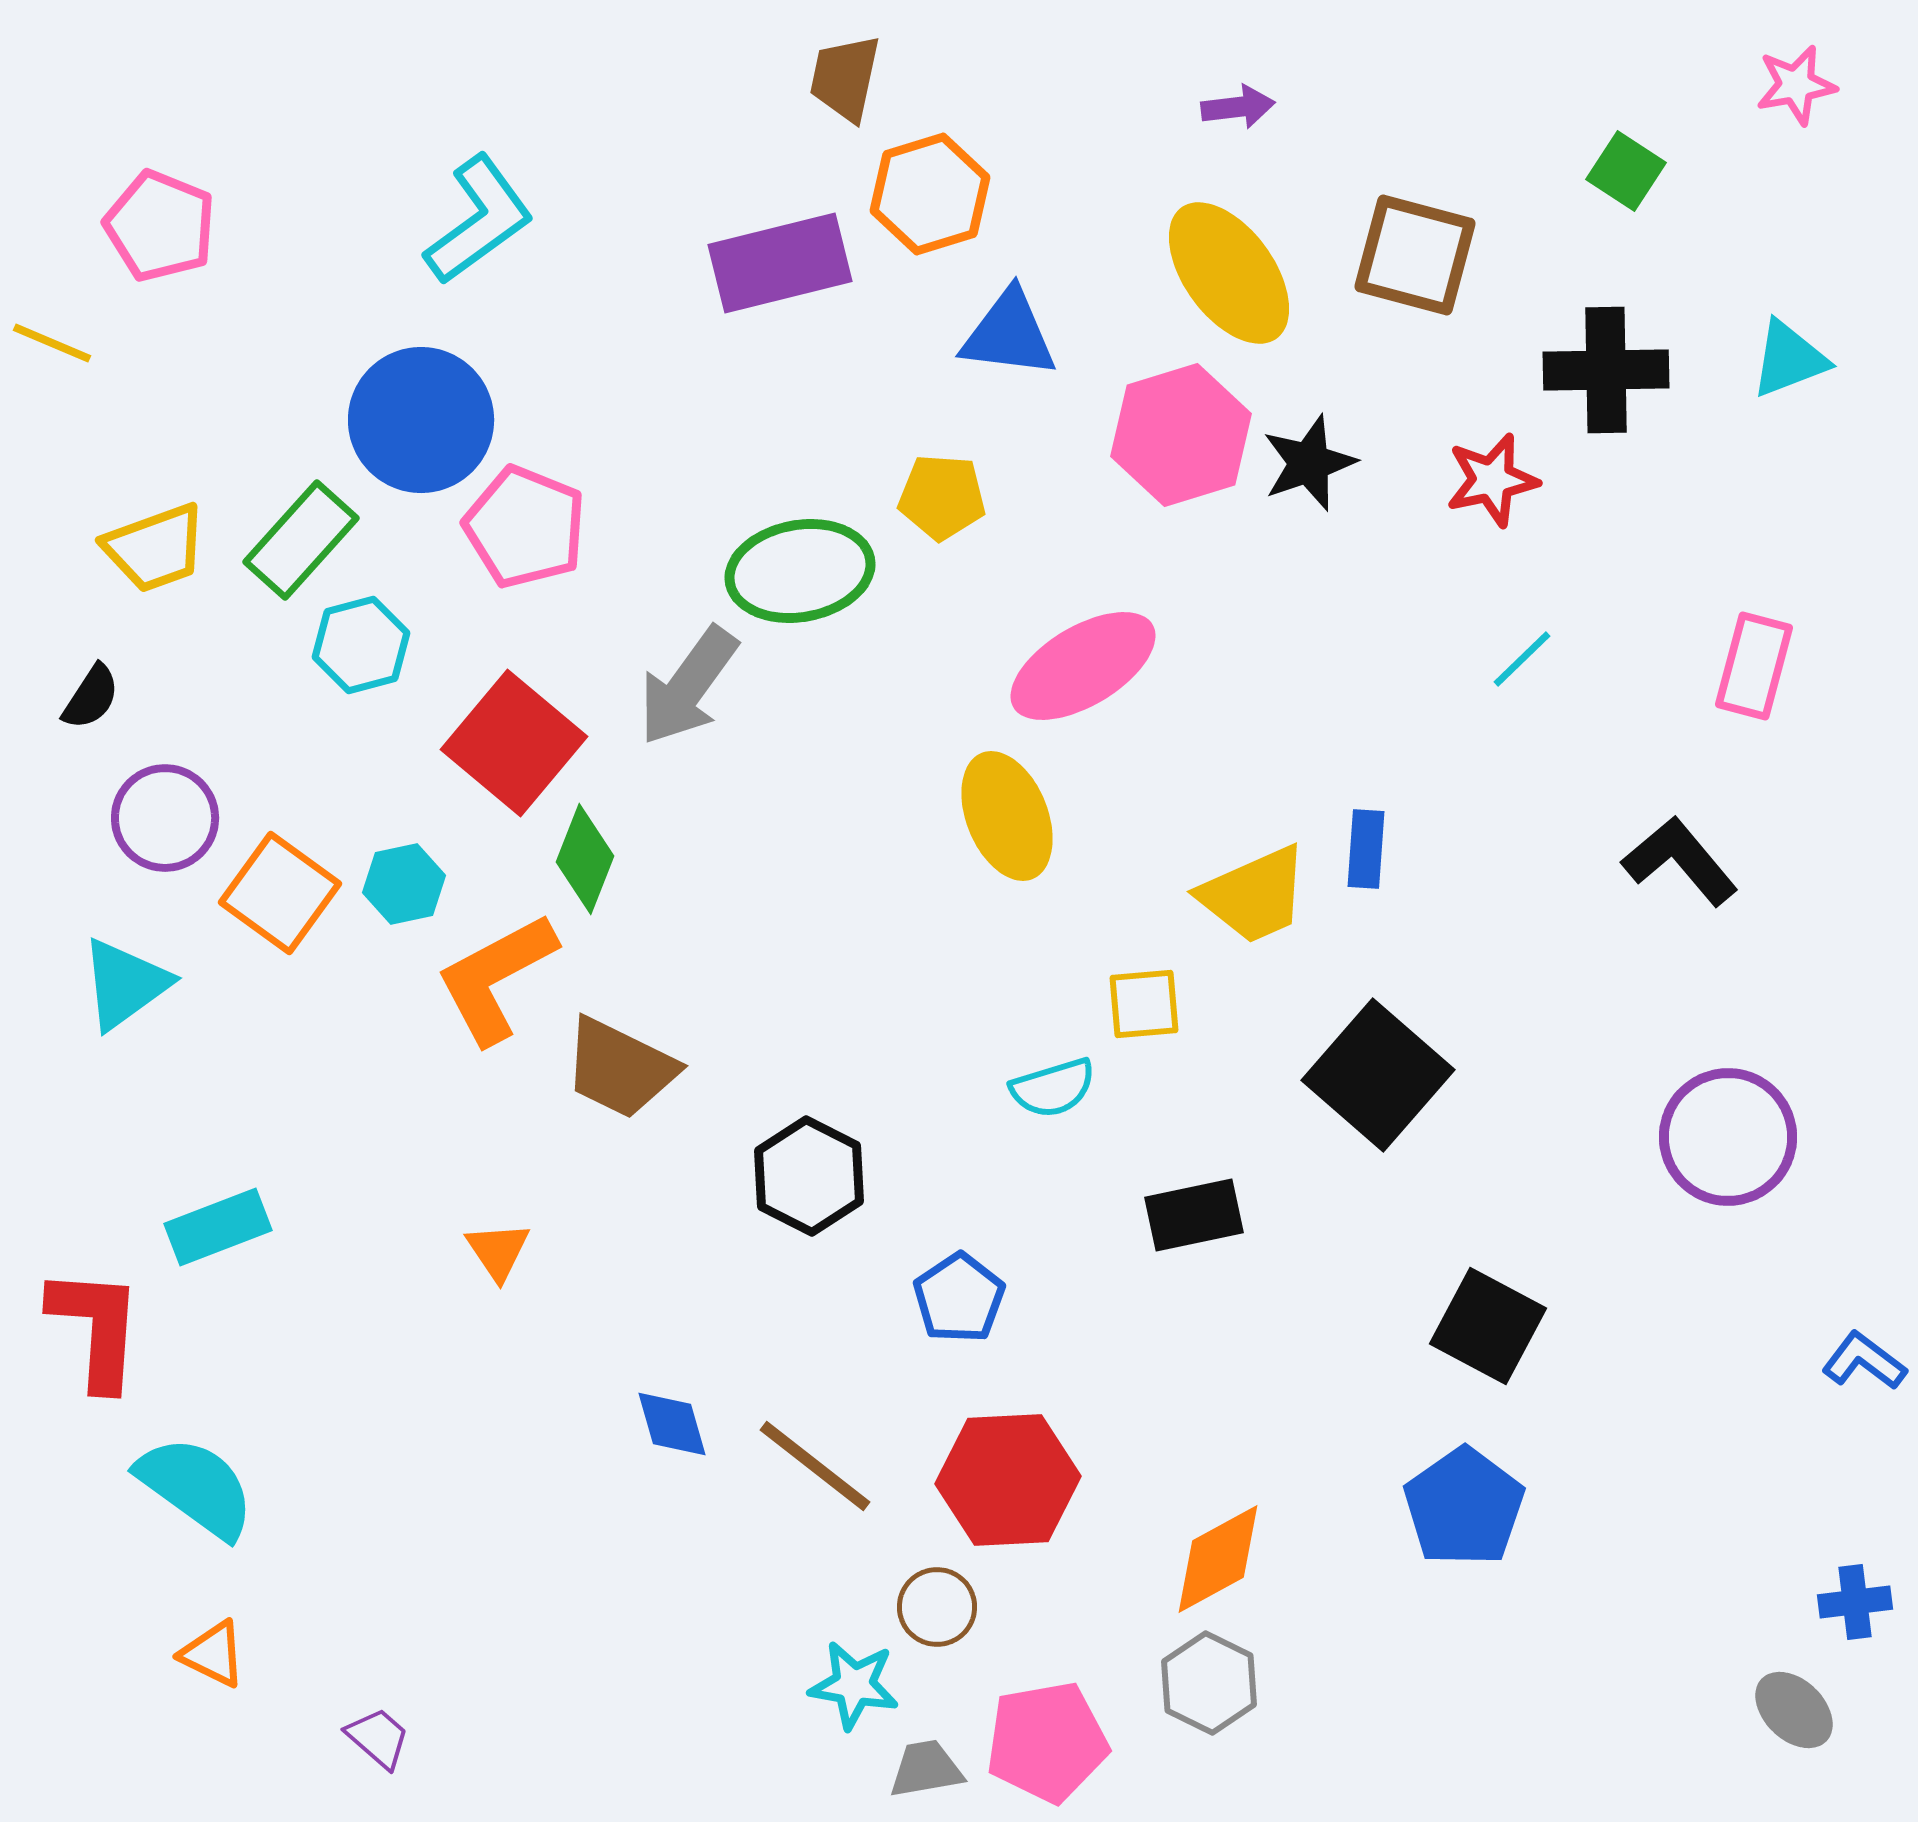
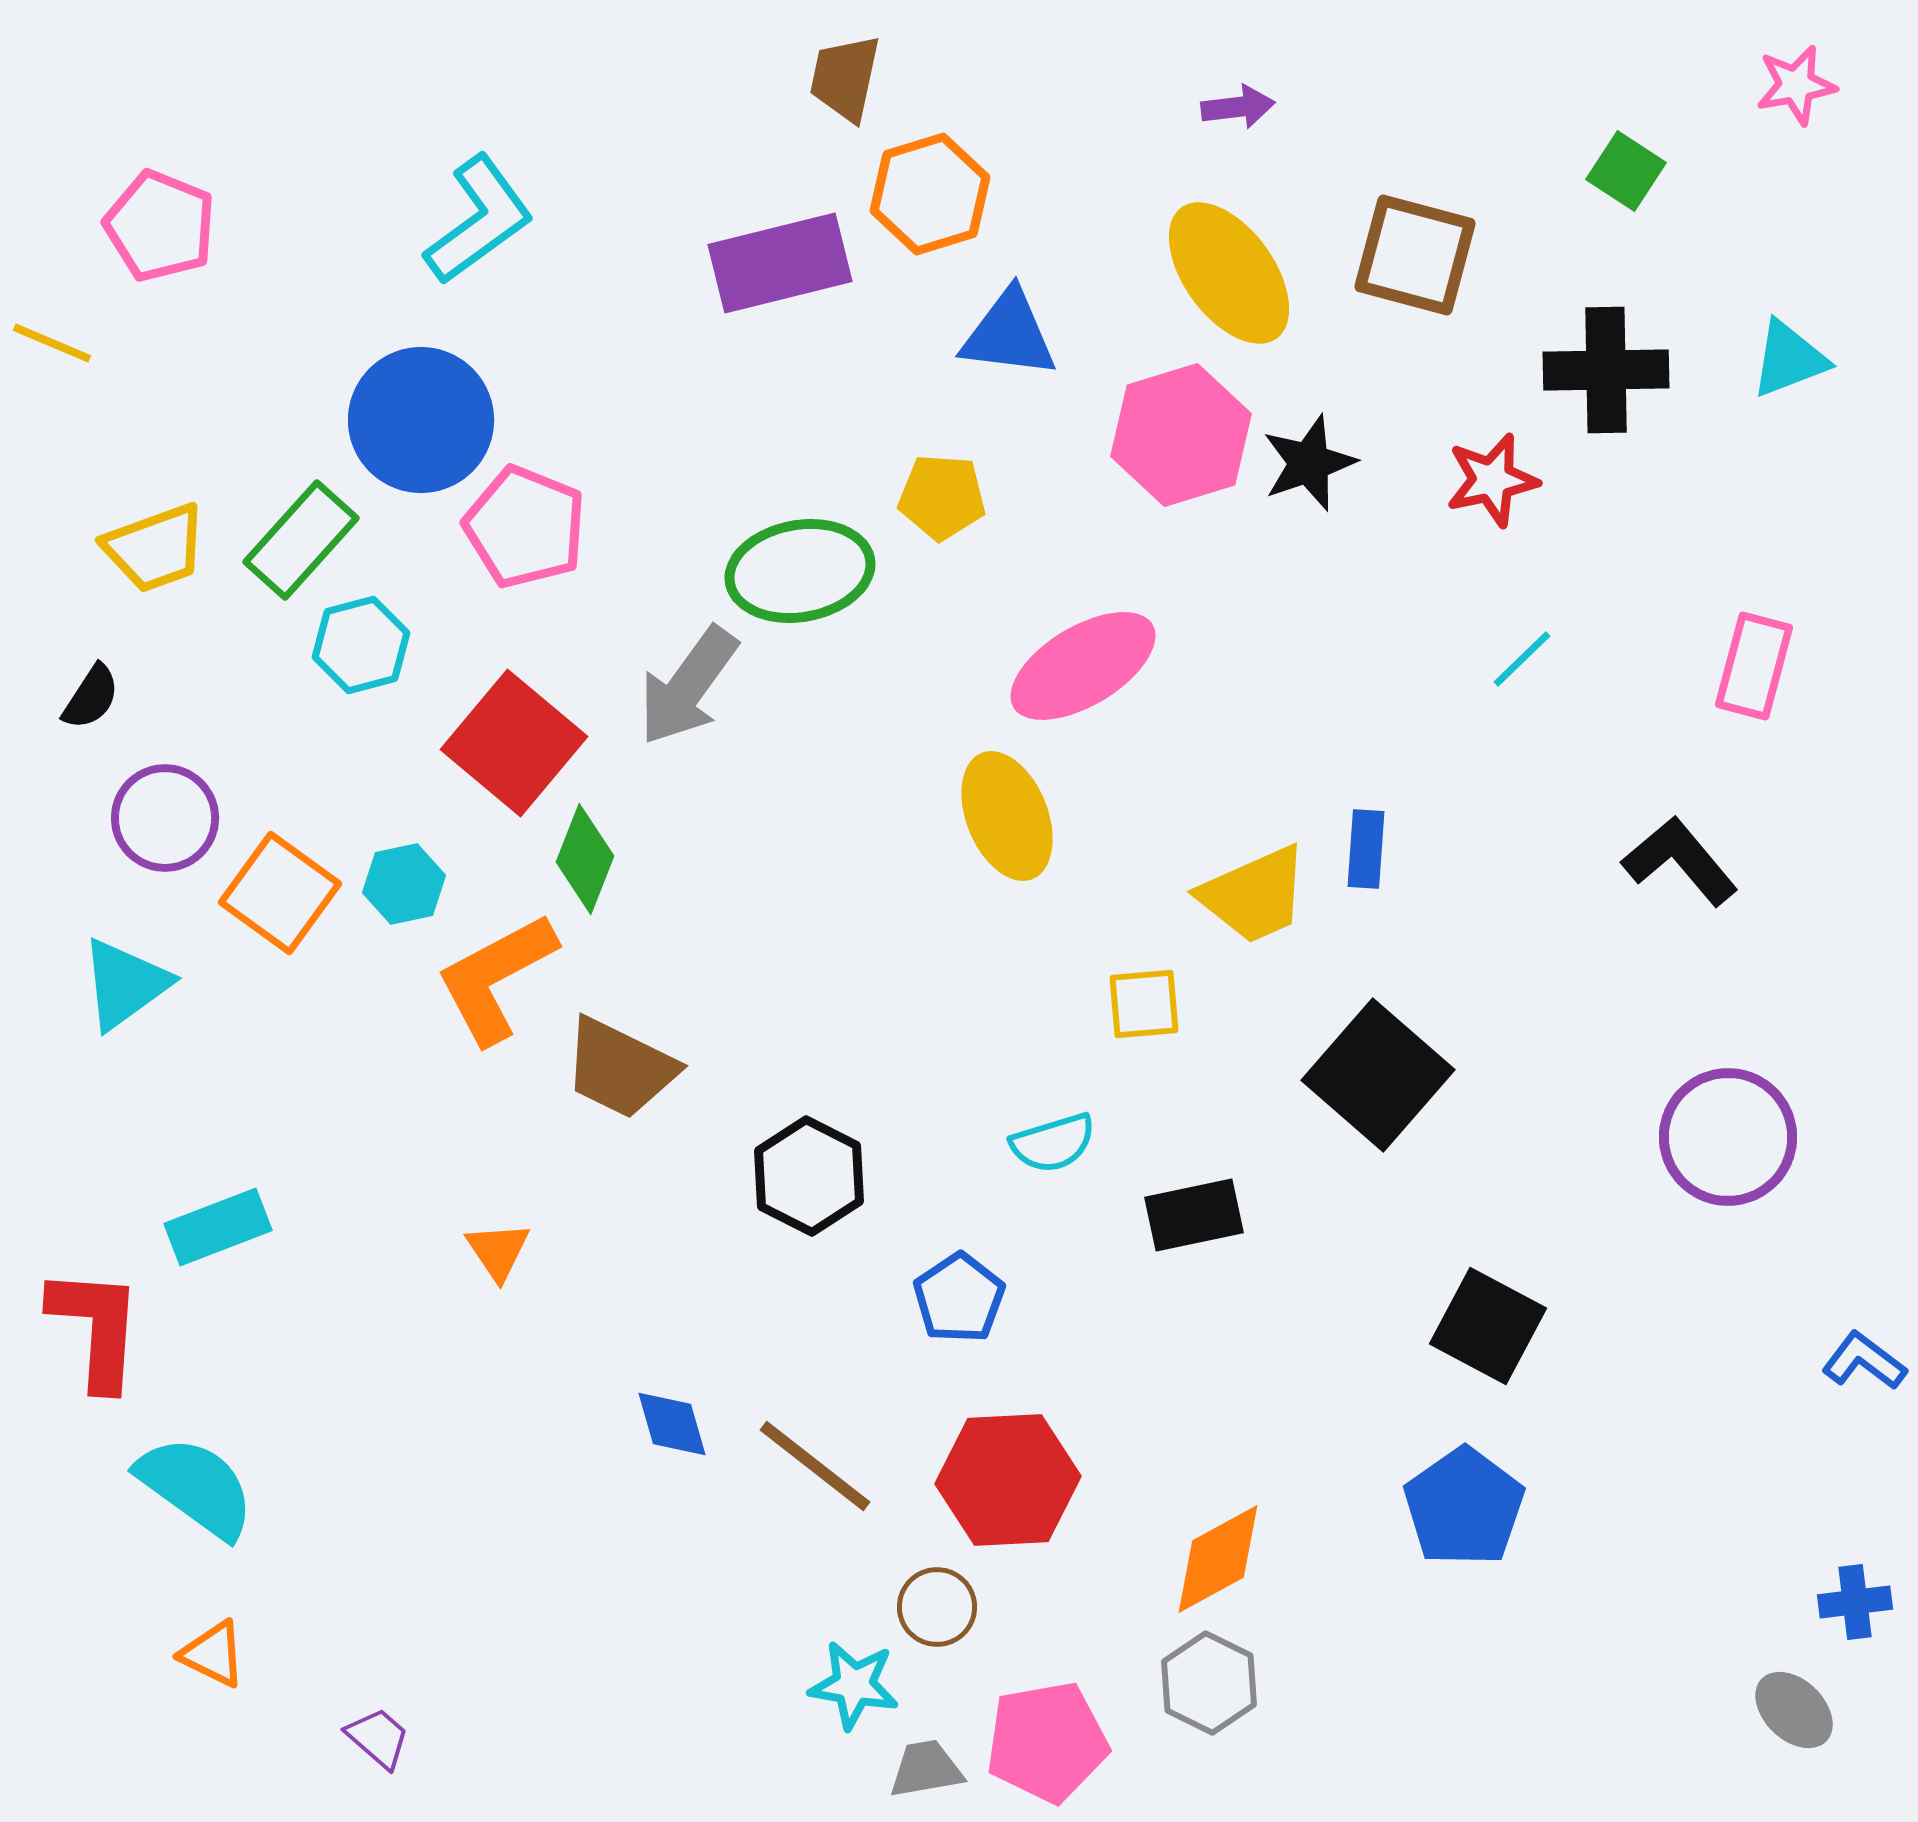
cyan semicircle at (1053, 1088): moved 55 px down
